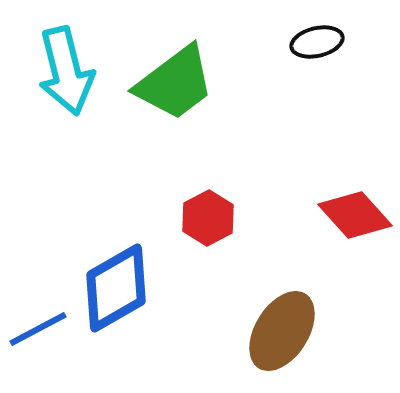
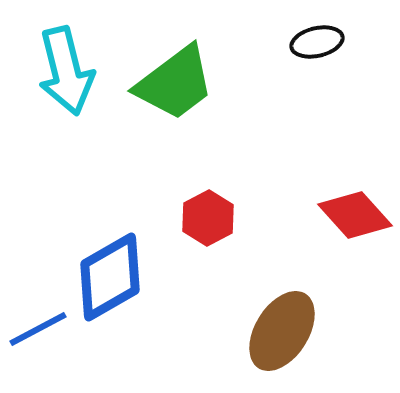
blue diamond: moved 6 px left, 11 px up
